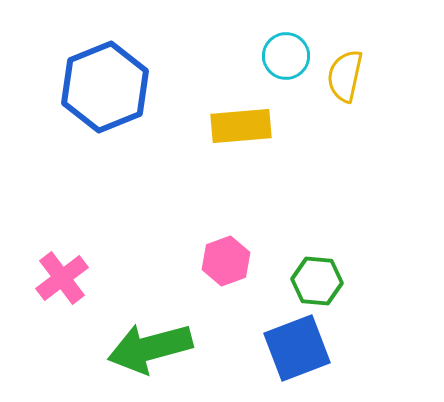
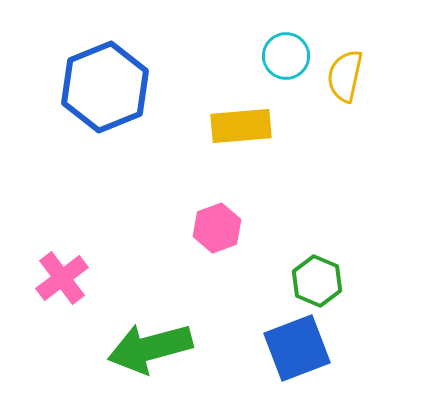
pink hexagon: moved 9 px left, 33 px up
green hexagon: rotated 18 degrees clockwise
